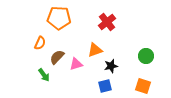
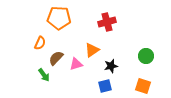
red cross: rotated 24 degrees clockwise
orange triangle: moved 3 px left; rotated 14 degrees counterclockwise
brown semicircle: moved 1 px left, 1 px down
